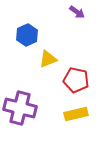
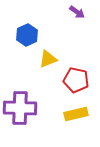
purple cross: rotated 12 degrees counterclockwise
